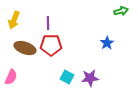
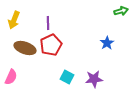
red pentagon: rotated 25 degrees counterclockwise
purple star: moved 4 px right, 1 px down
